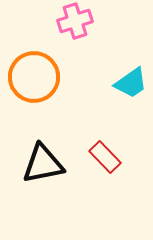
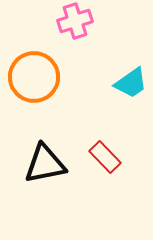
black triangle: moved 2 px right
